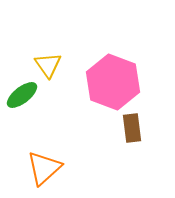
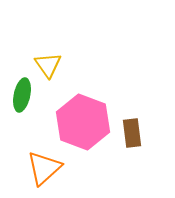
pink hexagon: moved 30 px left, 40 px down
green ellipse: rotated 40 degrees counterclockwise
brown rectangle: moved 5 px down
